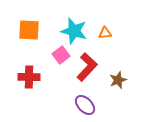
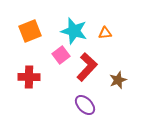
orange square: moved 1 px right, 1 px down; rotated 25 degrees counterclockwise
